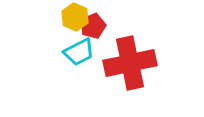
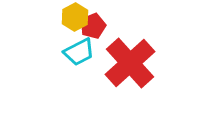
yellow hexagon: rotated 8 degrees clockwise
red cross: rotated 30 degrees counterclockwise
